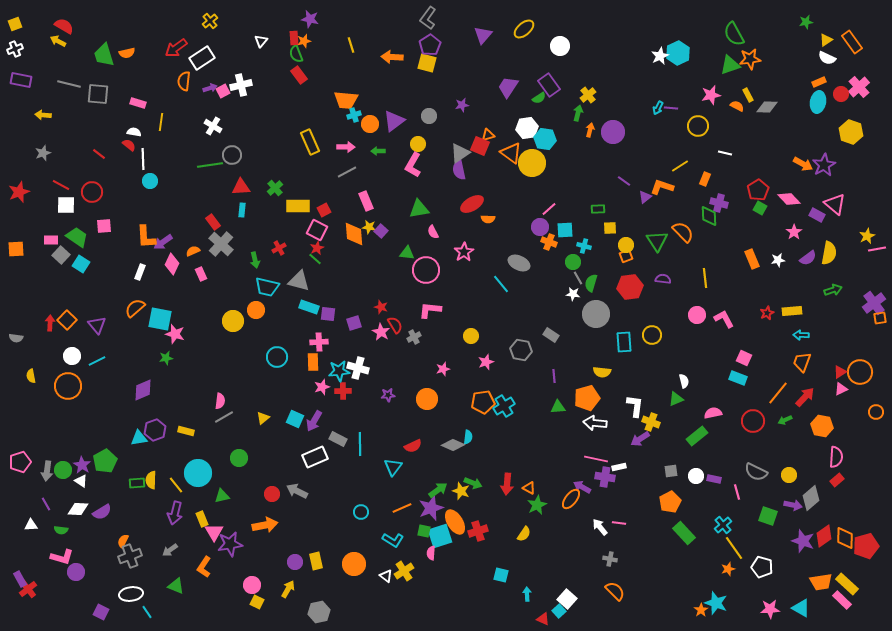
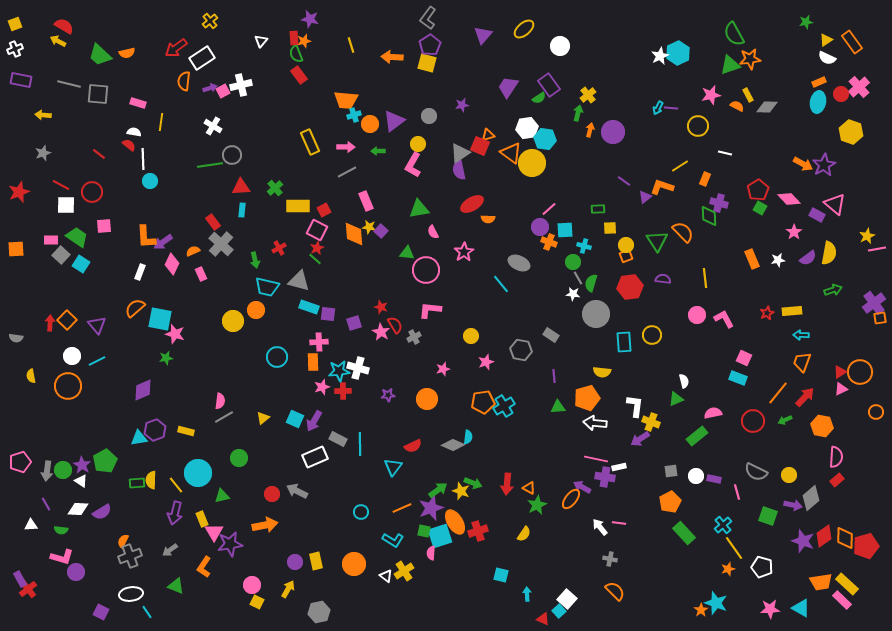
green trapezoid at (104, 55): moved 4 px left; rotated 30 degrees counterclockwise
